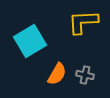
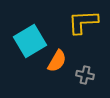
orange semicircle: moved 13 px up
